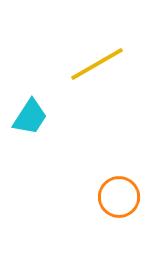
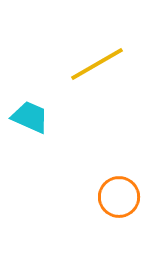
cyan trapezoid: rotated 99 degrees counterclockwise
